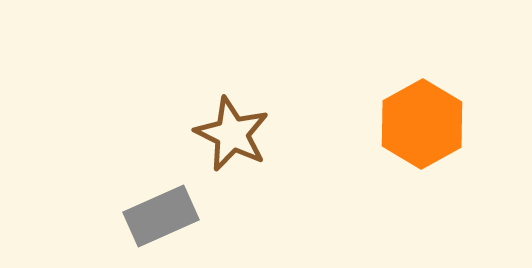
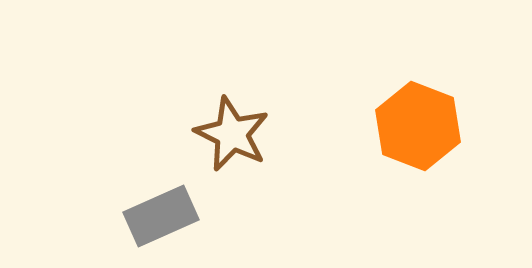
orange hexagon: moved 4 px left, 2 px down; rotated 10 degrees counterclockwise
